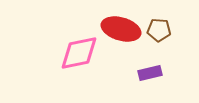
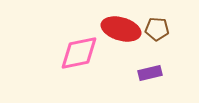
brown pentagon: moved 2 px left, 1 px up
